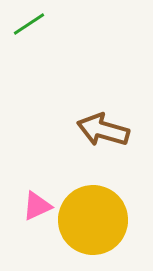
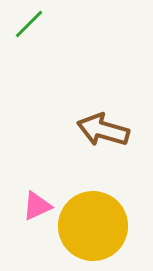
green line: rotated 12 degrees counterclockwise
yellow circle: moved 6 px down
